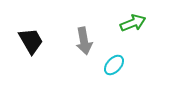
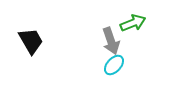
gray arrow: moved 27 px right; rotated 8 degrees counterclockwise
